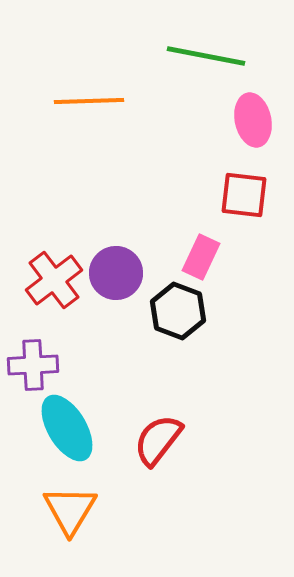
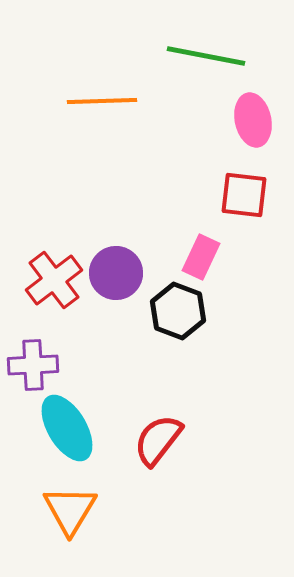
orange line: moved 13 px right
